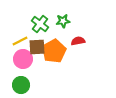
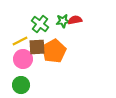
red semicircle: moved 3 px left, 21 px up
